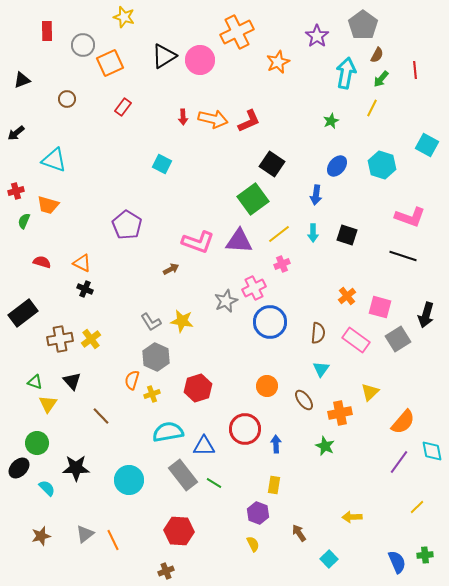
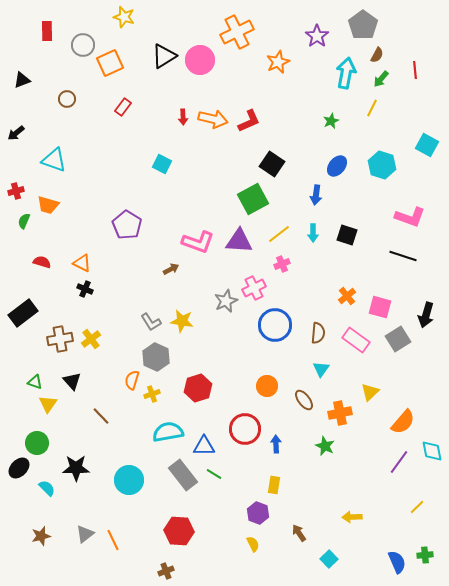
green square at (253, 199): rotated 8 degrees clockwise
blue circle at (270, 322): moved 5 px right, 3 px down
green line at (214, 483): moved 9 px up
